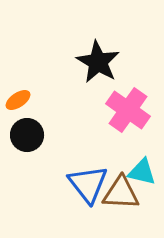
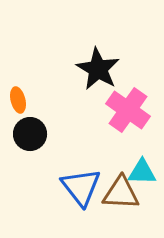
black star: moved 7 px down
orange ellipse: rotated 70 degrees counterclockwise
black circle: moved 3 px right, 1 px up
cyan triangle: rotated 12 degrees counterclockwise
blue triangle: moved 7 px left, 3 px down
